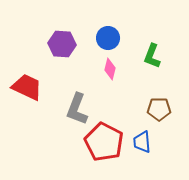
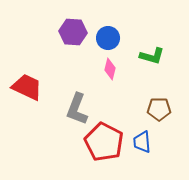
purple hexagon: moved 11 px right, 12 px up
green L-shape: rotated 95 degrees counterclockwise
